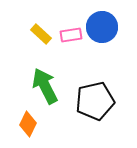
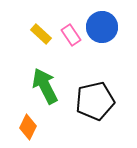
pink rectangle: rotated 65 degrees clockwise
orange diamond: moved 3 px down
